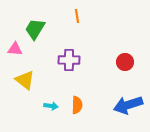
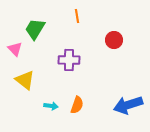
pink triangle: rotated 42 degrees clockwise
red circle: moved 11 px left, 22 px up
orange semicircle: rotated 18 degrees clockwise
